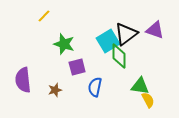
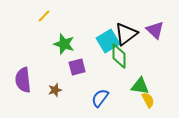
purple triangle: rotated 24 degrees clockwise
blue semicircle: moved 5 px right, 11 px down; rotated 24 degrees clockwise
